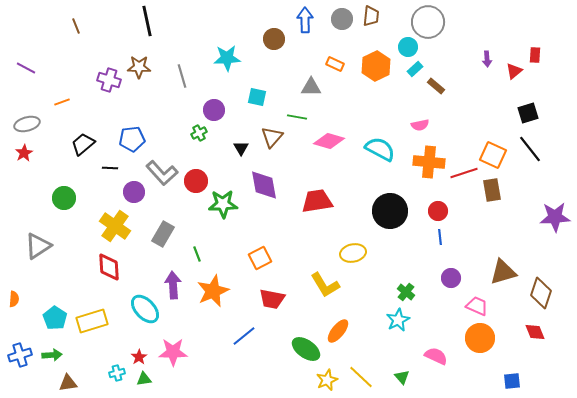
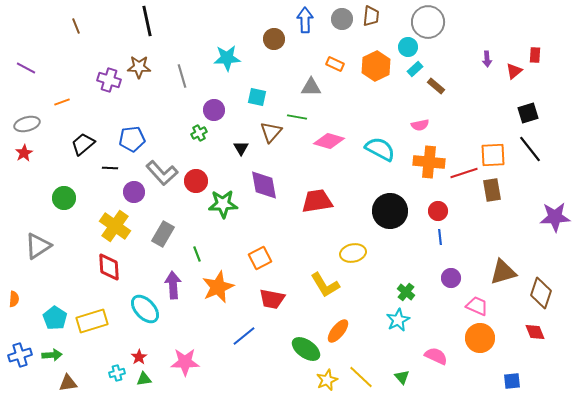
brown triangle at (272, 137): moved 1 px left, 5 px up
orange square at (493, 155): rotated 28 degrees counterclockwise
orange star at (213, 291): moved 5 px right, 4 px up
pink star at (173, 352): moved 12 px right, 10 px down
